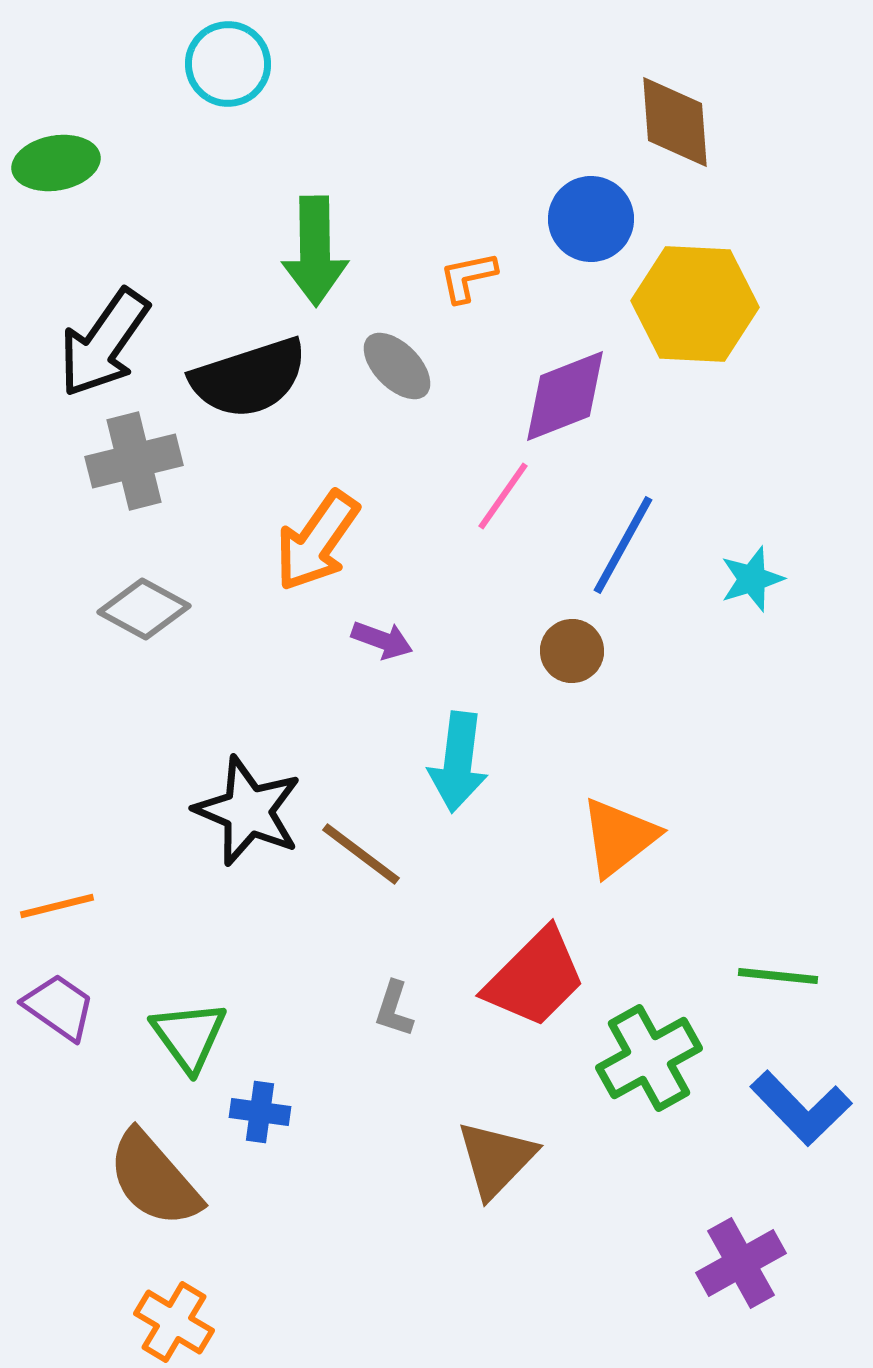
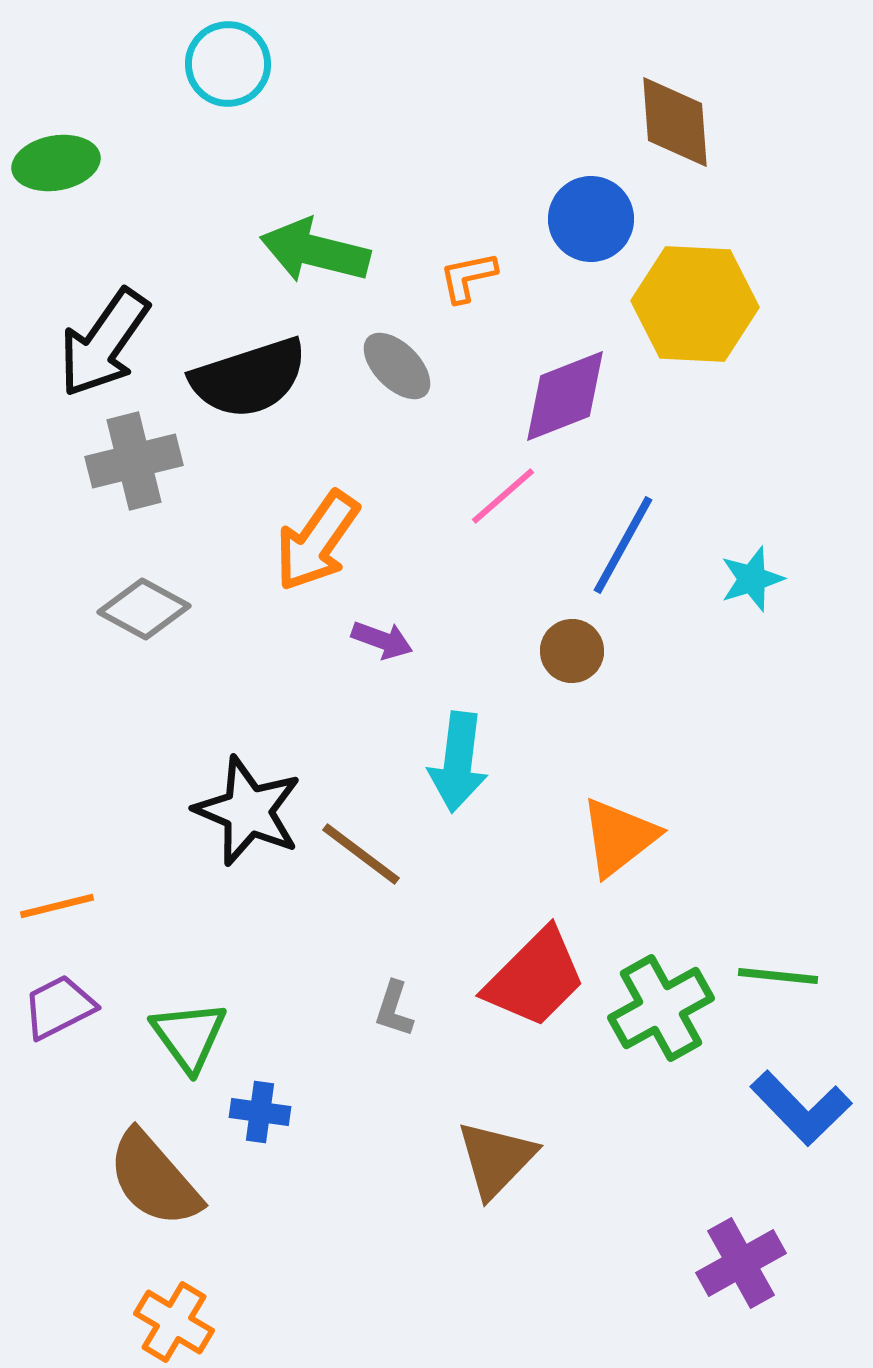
green arrow: rotated 105 degrees clockwise
pink line: rotated 14 degrees clockwise
purple trapezoid: rotated 62 degrees counterclockwise
green cross: moved 12 px right, 50 px up
